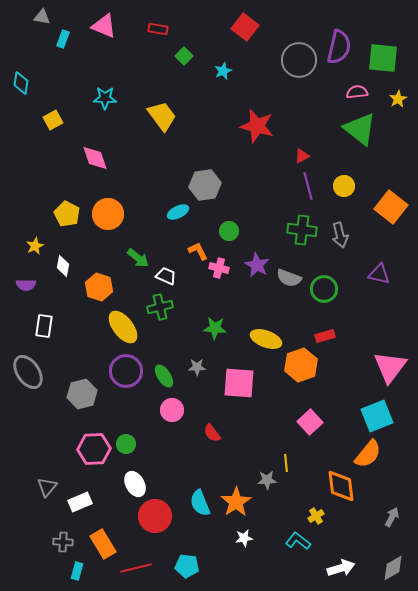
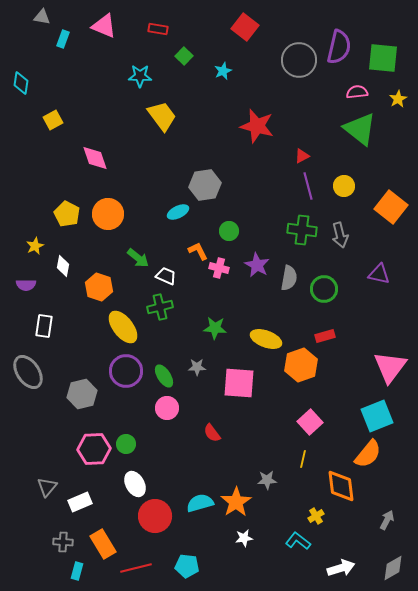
cyan star at (105, 98): moved 35 px right, 22 px up
gray semicircle at (289, 278): rotated 100 degrees counterclockwise
pink circle at (172, 410): moved 5 px left, 2 px up
yellow line at (286, 463): moved 17 px right, 4 px up; rotated 18 degrees clockwise
cyan semicircle at (200, 503): rotated 96 degrees clockwise
gray arrow at (392, 517): moved 5 px left, 3 px down
